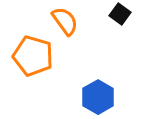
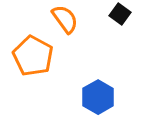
orange semicircle: moved 2 px up
orange pentagon: rotated 12 degrees clockwise
